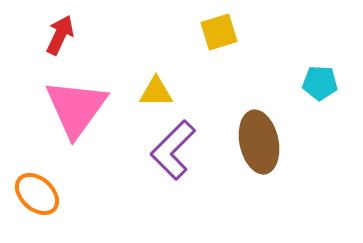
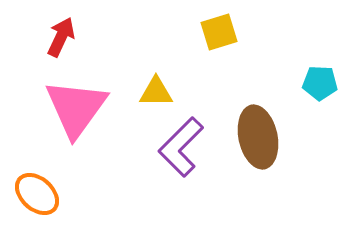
red arrow: moved 1 px right, 2 px down
brown ellipse: moved 1 px left, 5 px up
purple L-shape: moved 8 px right, 3 px up
